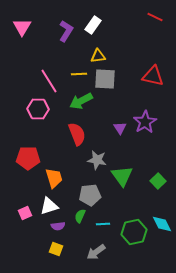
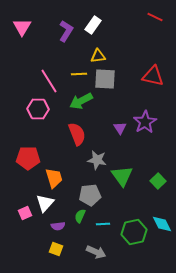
white triangle: moved 4 px left, 3 px up; rotated 30 degrees counterclockwise
gray arrow: rotated 120 degrees counterclockwise
